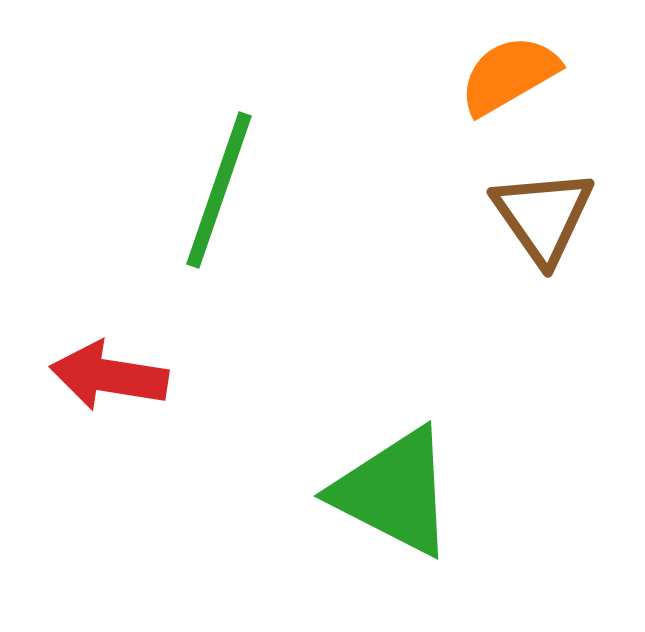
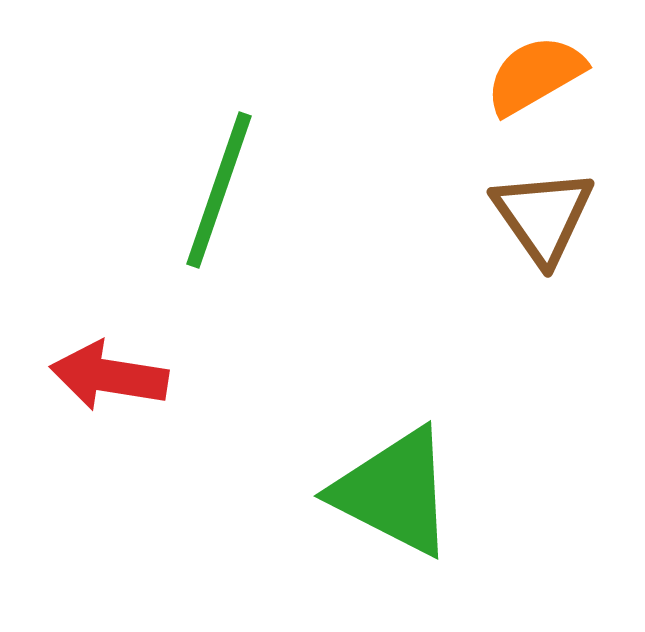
orange semicircle: moved 26 px right
